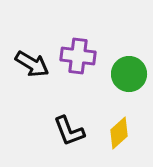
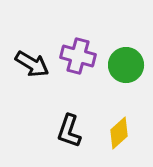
purple cross: rotated 8 degrees clockwise
green circle: moved 3 px left, 9 px up
black L-shape: rotated 40 degrees clockwise
